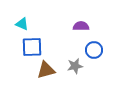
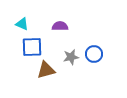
purple semicircle: moved 21 px left
blue circle: moved 4 px down
gray star: moved 4 px left, 9 px up
